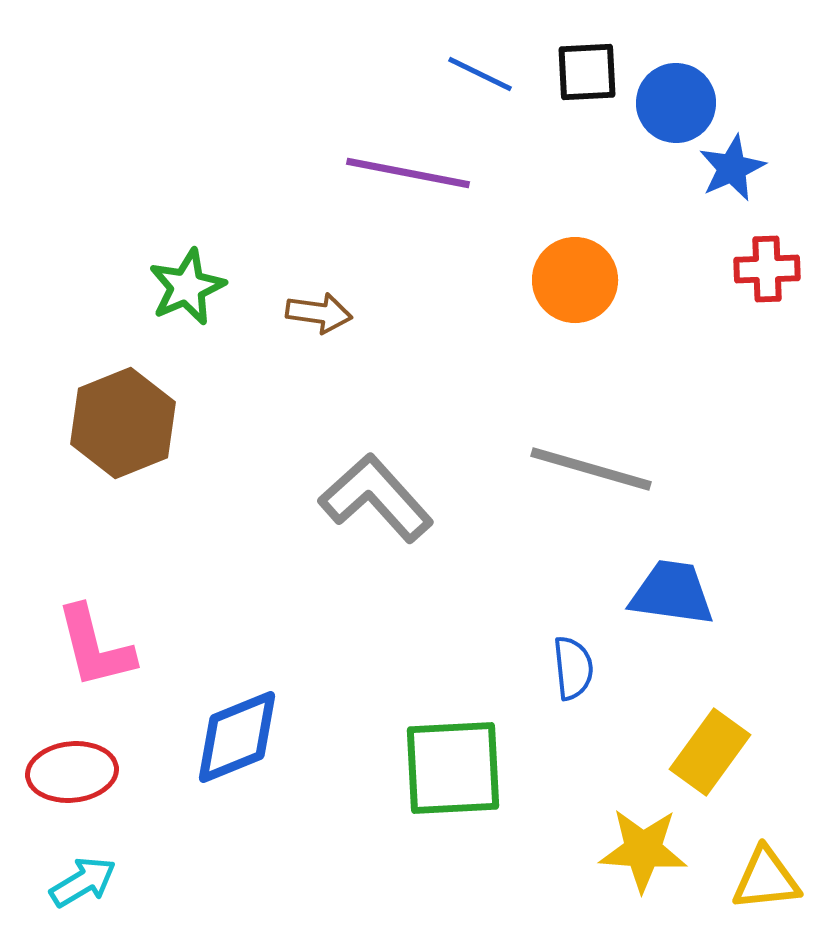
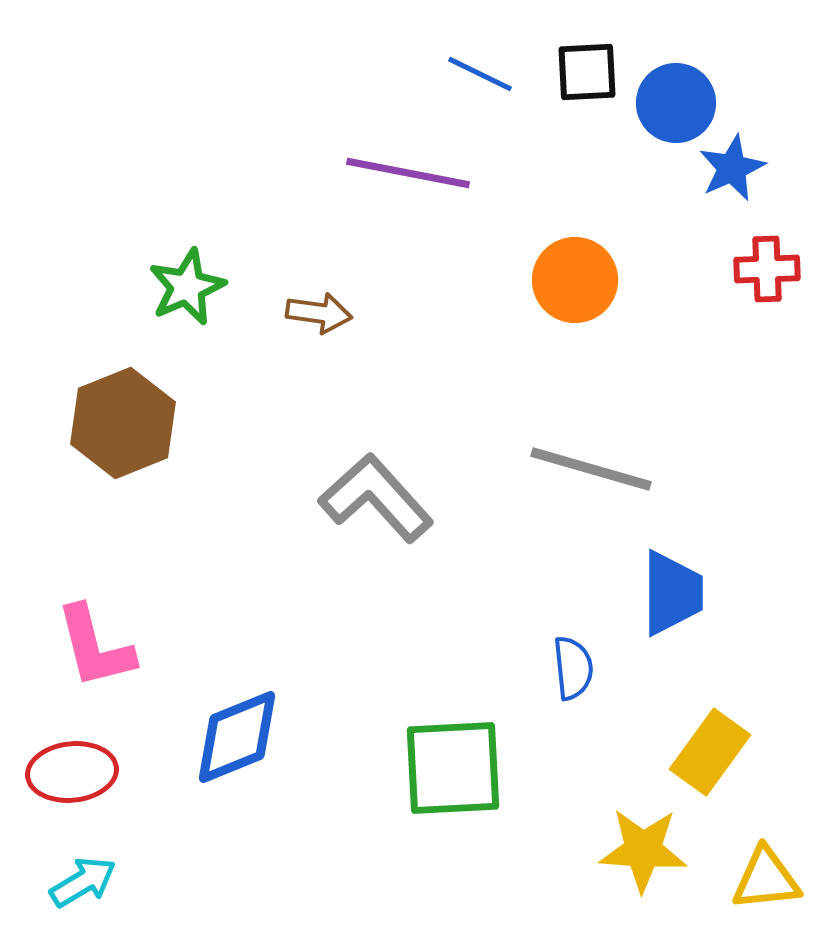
blue trapezoid: rotated 82 degrees clockwise
